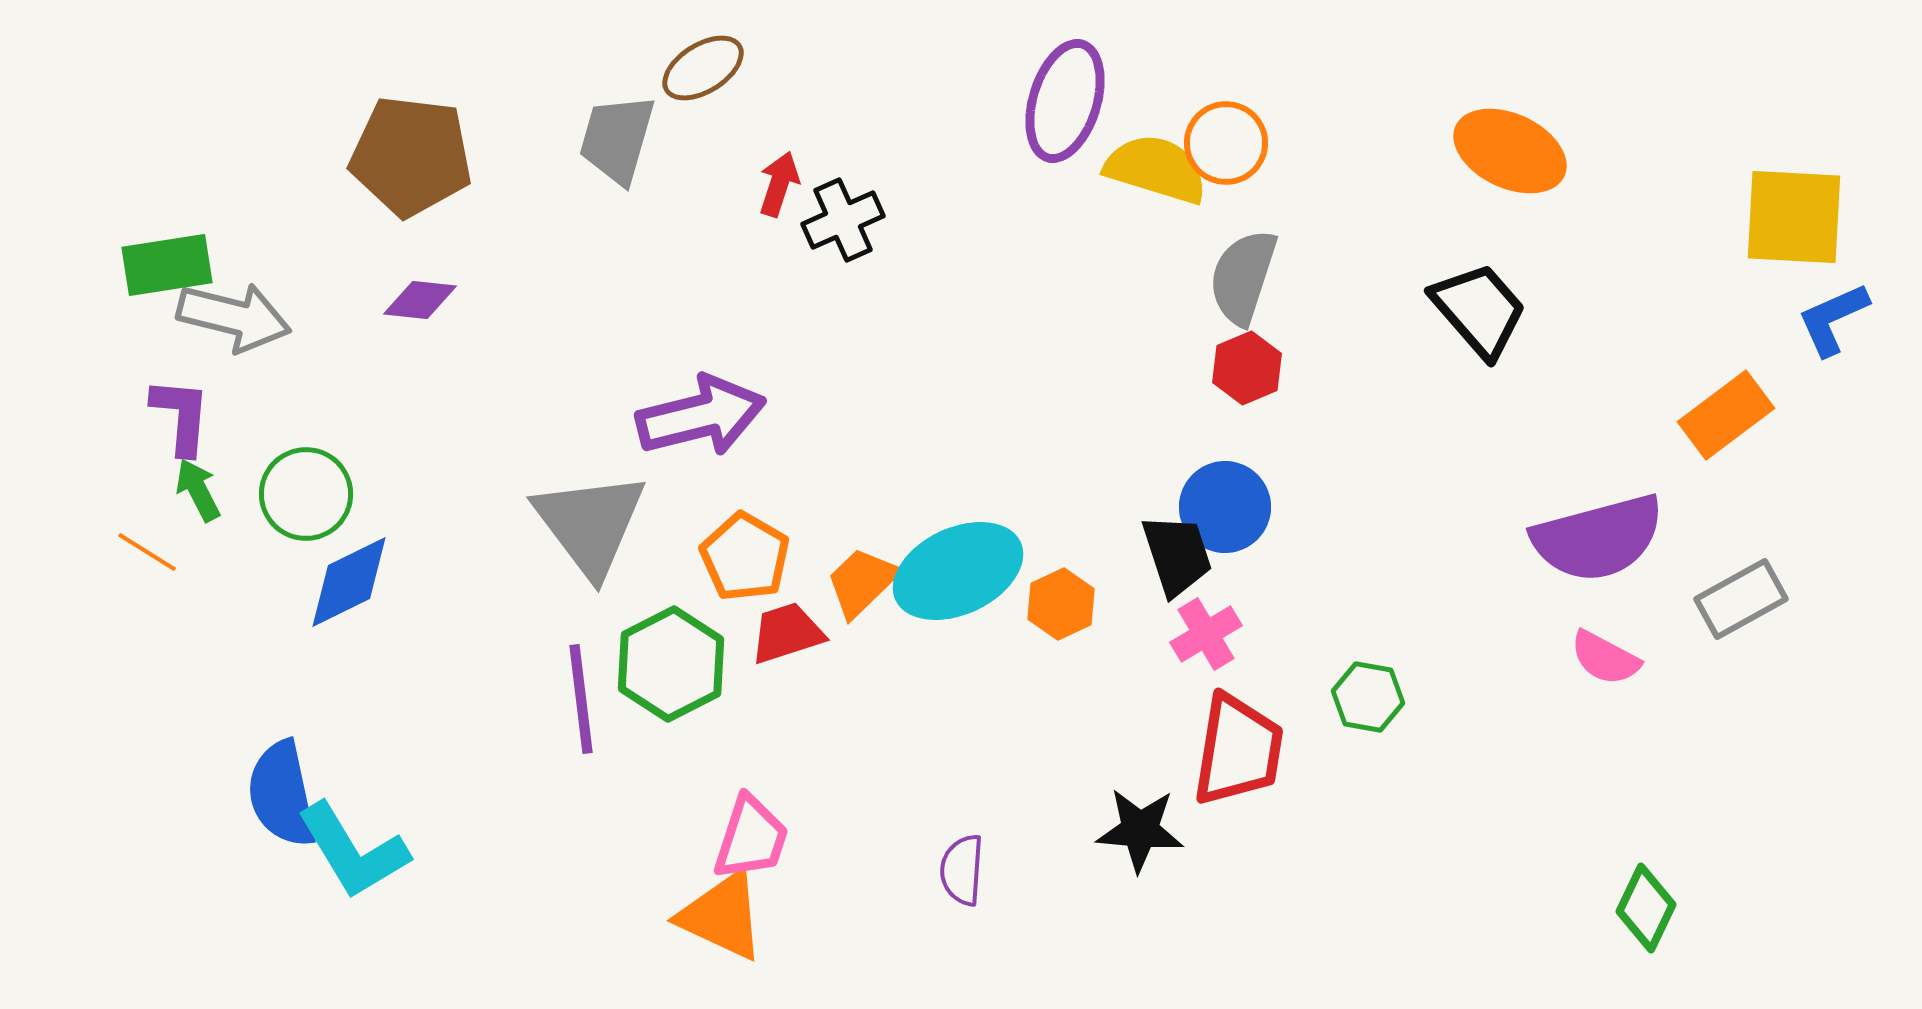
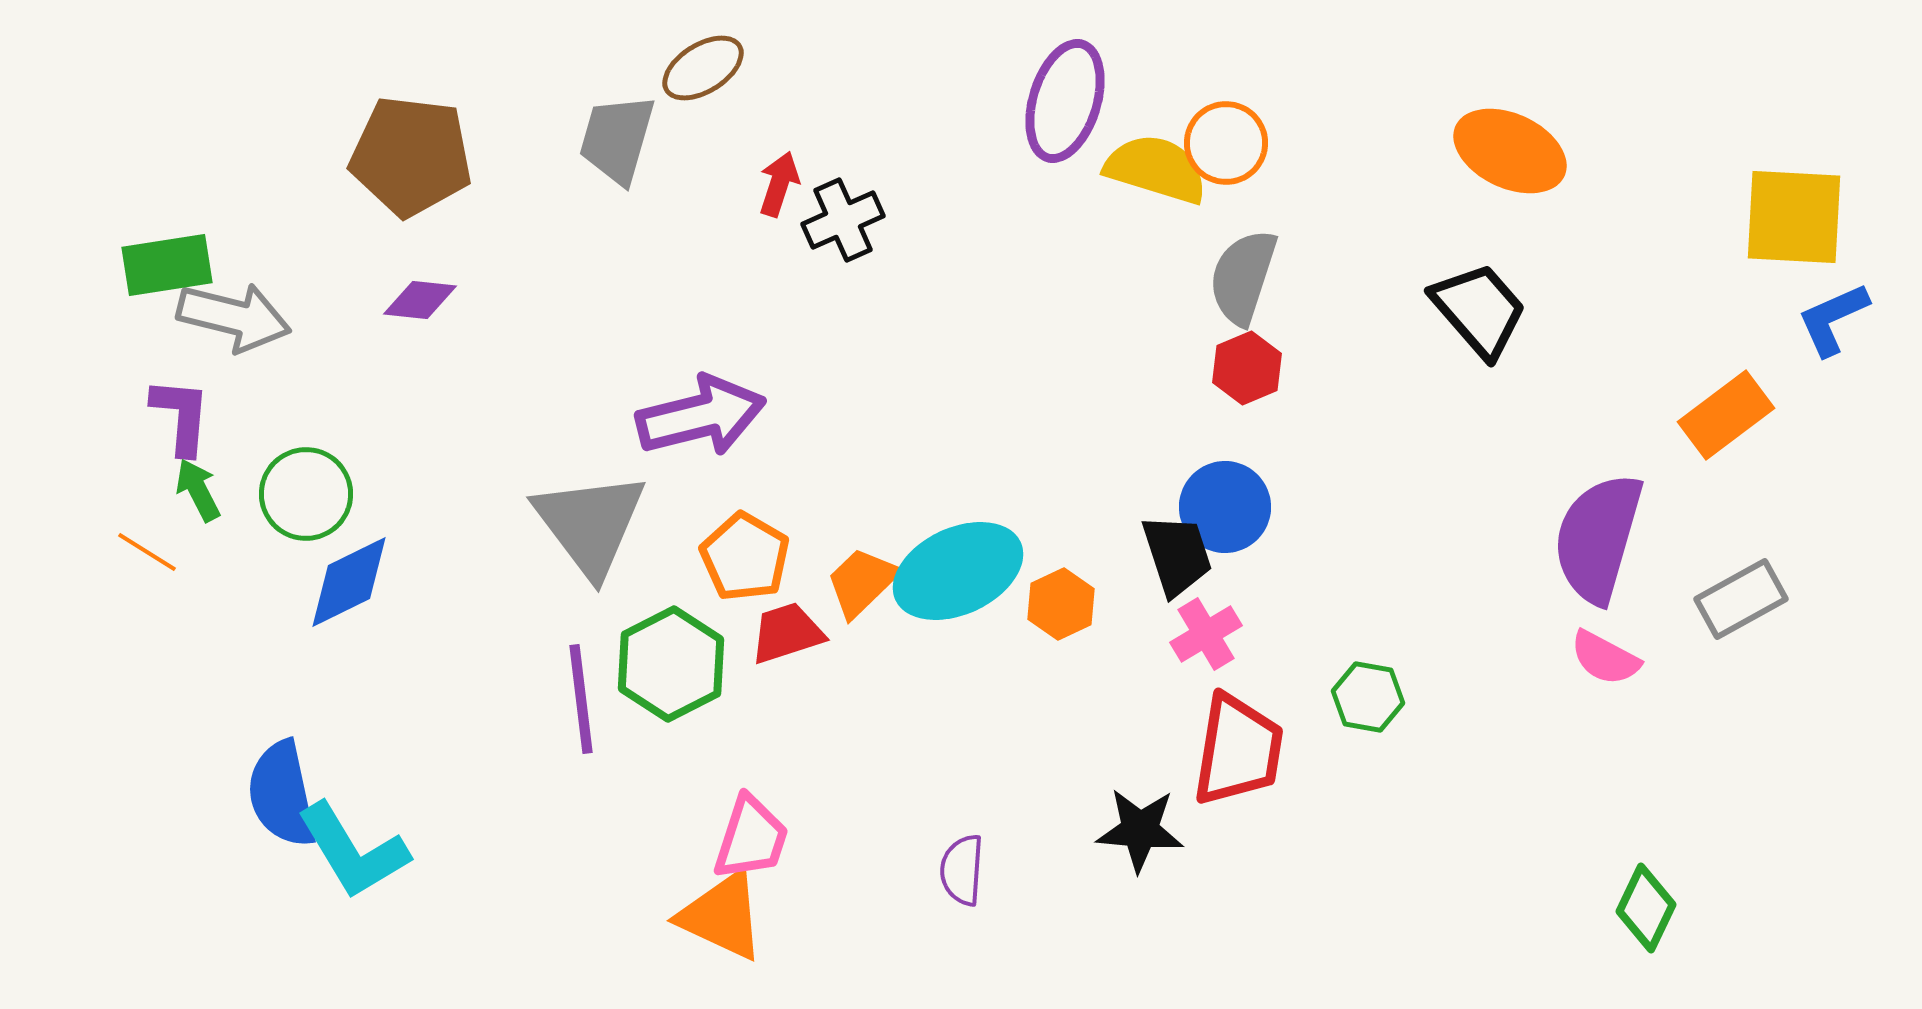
purple semicircle at (1598, 538): rotated 121 degrees clockwise
